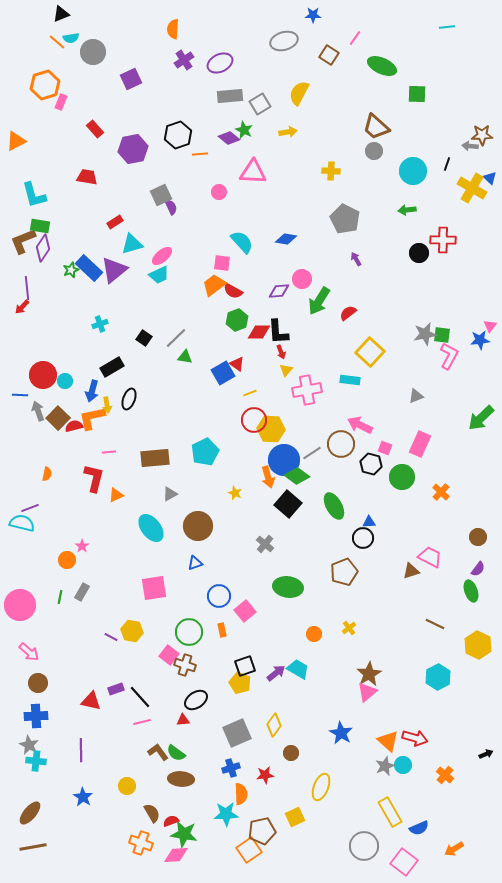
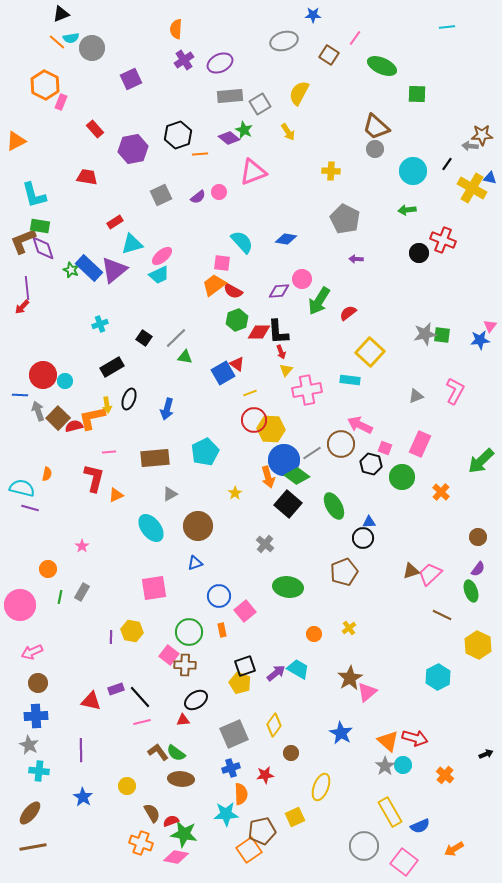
orange semicircle at (173, 29): moved 3 px right
gray circle at (93, 52): moved 1 px left, 4 px up
orange hexagon at (45, 85): rotated 16 degrees counterclockwise
yellow arrow at (288, 132): rotated 66 degrees clockwise
gray circle at (374, 151): moved 1 px right, 2 px up
black line at (447, 164): rotated 16 degrees clockwise
pink triangle at (253, 172): rotated 24 degrees counterclockwise
blue triangle at (490, 178): rotated 32 degrees counterclockwise
purple semicircle at (171, 207): moved 27 px right, 10 px up; rotated 77 degrees clockwise
red cross at (443, 240): rotated 20 degrees clockwise
purple diamond at (43, 248): rotated 52 degrees counterclockwise
purple arrow at (356, 259): rotated 56 degrees counterclockwise
green star at (71, 270): rotated 28 degrees counterclockwise
pink L-shape at (449, 356): moved 6 px right, 35 px down
blue arrow at (92, 391): moved 75 px right, 18 px down
green arrow at (481, 418): moved 43 px down
yellow star at (235, 493): rotated 16 degrees clockwise
purple line at (30, 508): rotated 36 degrees clockwise
cyan semicircle at (22, 523): moved 35 px up
pink trapezoid at (430, 557): moved 17 px down; rotated 70 degrees counterclockwise
orange circle at (67, 560): moved 19 px left, 9 px down
brown line at (435, 624): moved 7 px right, 9 px up
purple line at (111, 637): rotated 64 degrees clockwise
pink arrow at (29, 652): moved 3 px right; rotated 115 degrees clockwise
brown cross at (185, 665): rotated 15 degrees counterclockwise
brown star at (369, 674): moved 19 px left, 4 px down
gray square at (237, 733): moved 3 px left, 1 px down
cyan cross at (36, 761): moved 3 px right, 10 px down
gray star at (385, 766): rotated 12 degrees counterclockwise
blue semicircle at (419, 828): moved 1 px right, 2 px up
pink diamond at (176, 855): moved 2 px down; rotated 15 degrees clockwise
